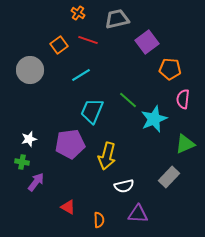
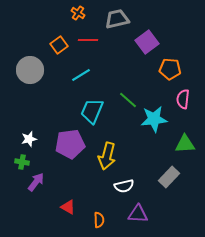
red line: rotated 18 degrees counterclockwise
cyan star: rotated 16 degrees clockwise
green triangle: rotated 20 degrees clockwise
